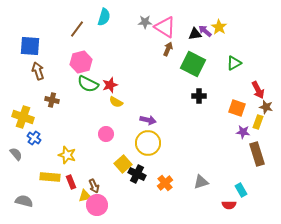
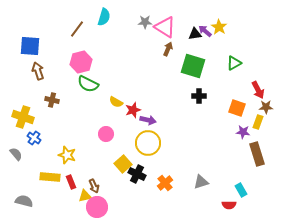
green square at (193, 64): moved 2 px down; rotated 10 degrees counterclockwise
red star at (110, 85): moved 23 px right, 25 px down
brown star at (266, 107): rotated 16 degrees counterclockwise
pink circle at (97, 205): moved 2 px down
